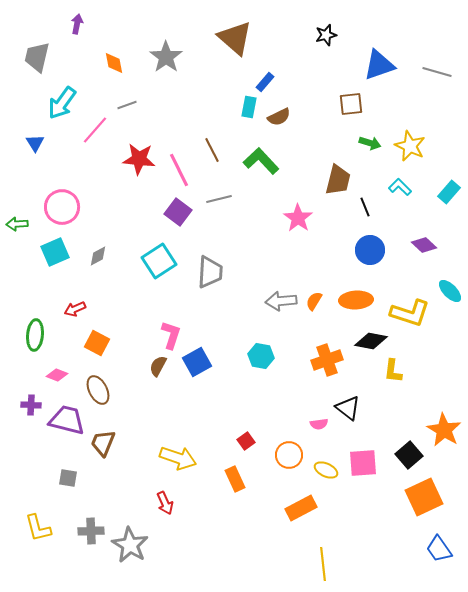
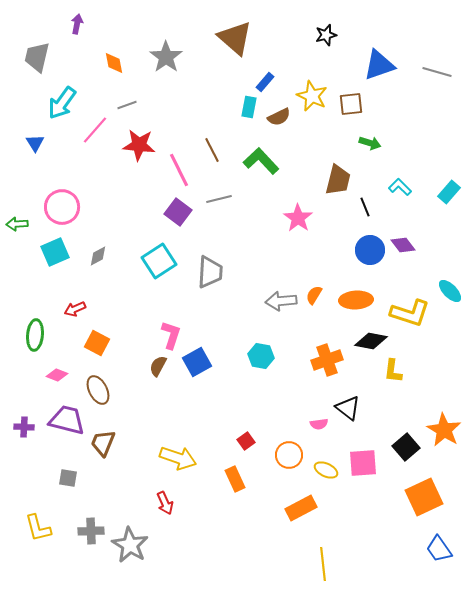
yellow star at (410, 146): moved 98 px left, 50 px up
red star at (139, 159): moved 14 px up
purple diamond at (424, 245): moved 21 px left; rotated 10 degrees clockwise
orange semicircle at (314, 301): moved 6 px up
purple cross at (31, 405): moved 7 px left, 22 px down
black square at (409, 455): moved 3 px left, 8 px up
